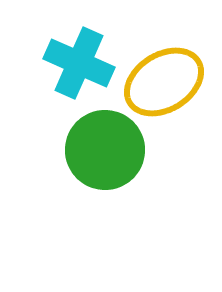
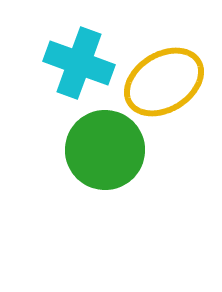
cyan cross: rotated 4 degrees counterclockwise
